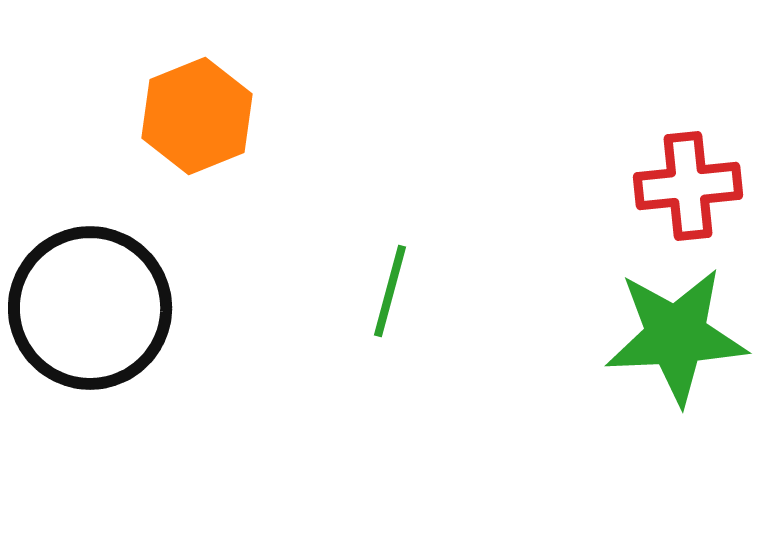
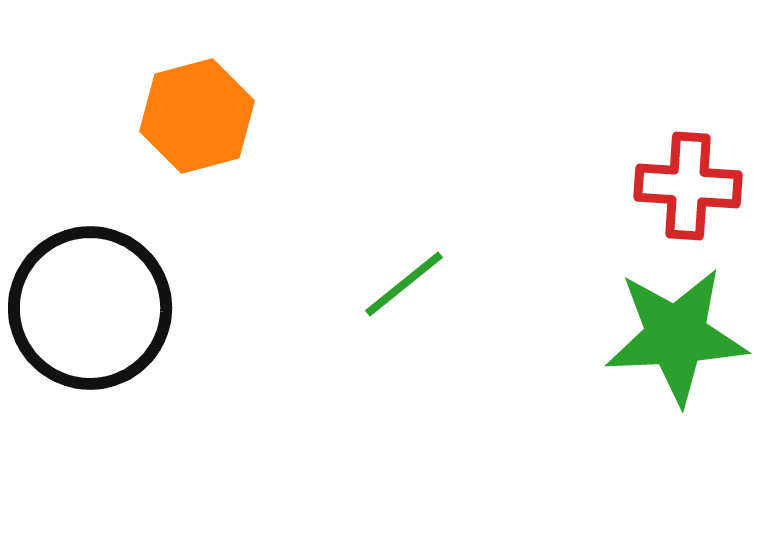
orange hexagon: rotated 7 degrees clockwise
red cross: rotated 10 degrees clockwise
green line: moved 14 px right, 7 px up; rotated 36 degrees clockwise
